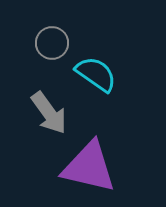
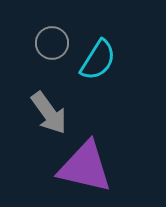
cyan semicircle: moved 2 px right, 14 px up; rotated 87 degrees clockwise
purple triangle: moved 4 px left
